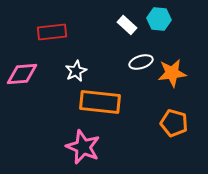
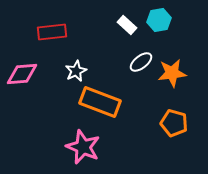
cyan hexagon: moved 1 px down; rotated 15 degrees counterclockwise
white ellipse: rotated 20 degrees counterclockwise
orange rectangle: rotated 15 degrees clockwise
